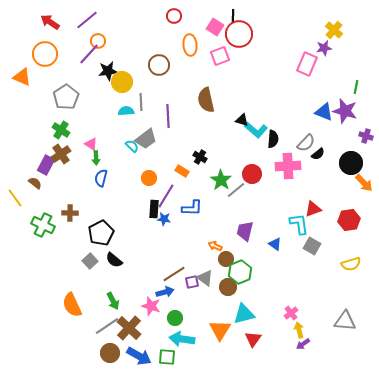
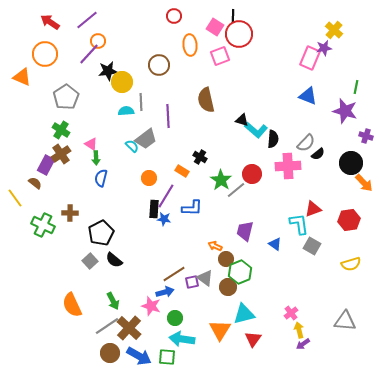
pink rectangle at (307, 64): moved 3 px right, 6 px up
blue triangle at (324, 112): moved 16 px left, 16 px up
